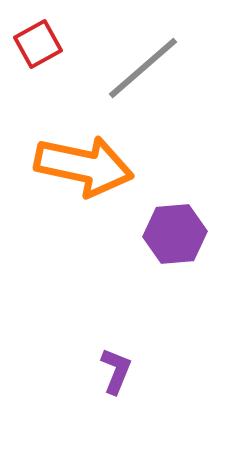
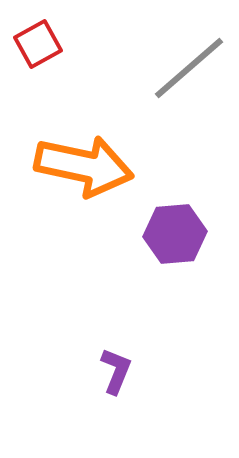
gray line: moved 46 px right
